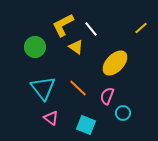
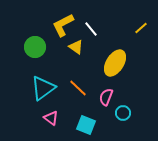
yellow ellipse: rotated 12 degrees counterclockwise
cyan triangle: rotated 32 degrees clockwise
pink semicircle: moved 1 px left, 1 px down
